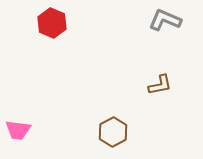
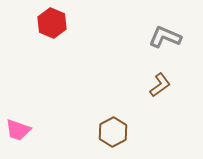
gray L-shape: moved 17 px down
brown L-shape: rotated 25 degrees counterclockwise
pink trapezoid: rotated 12 degrees clockwise
